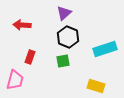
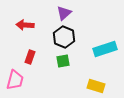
red arrow: moved 3 px right
black hexagon: moved 4 px left
